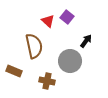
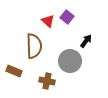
brown semicircle: rotated 10 degrees clockwise
